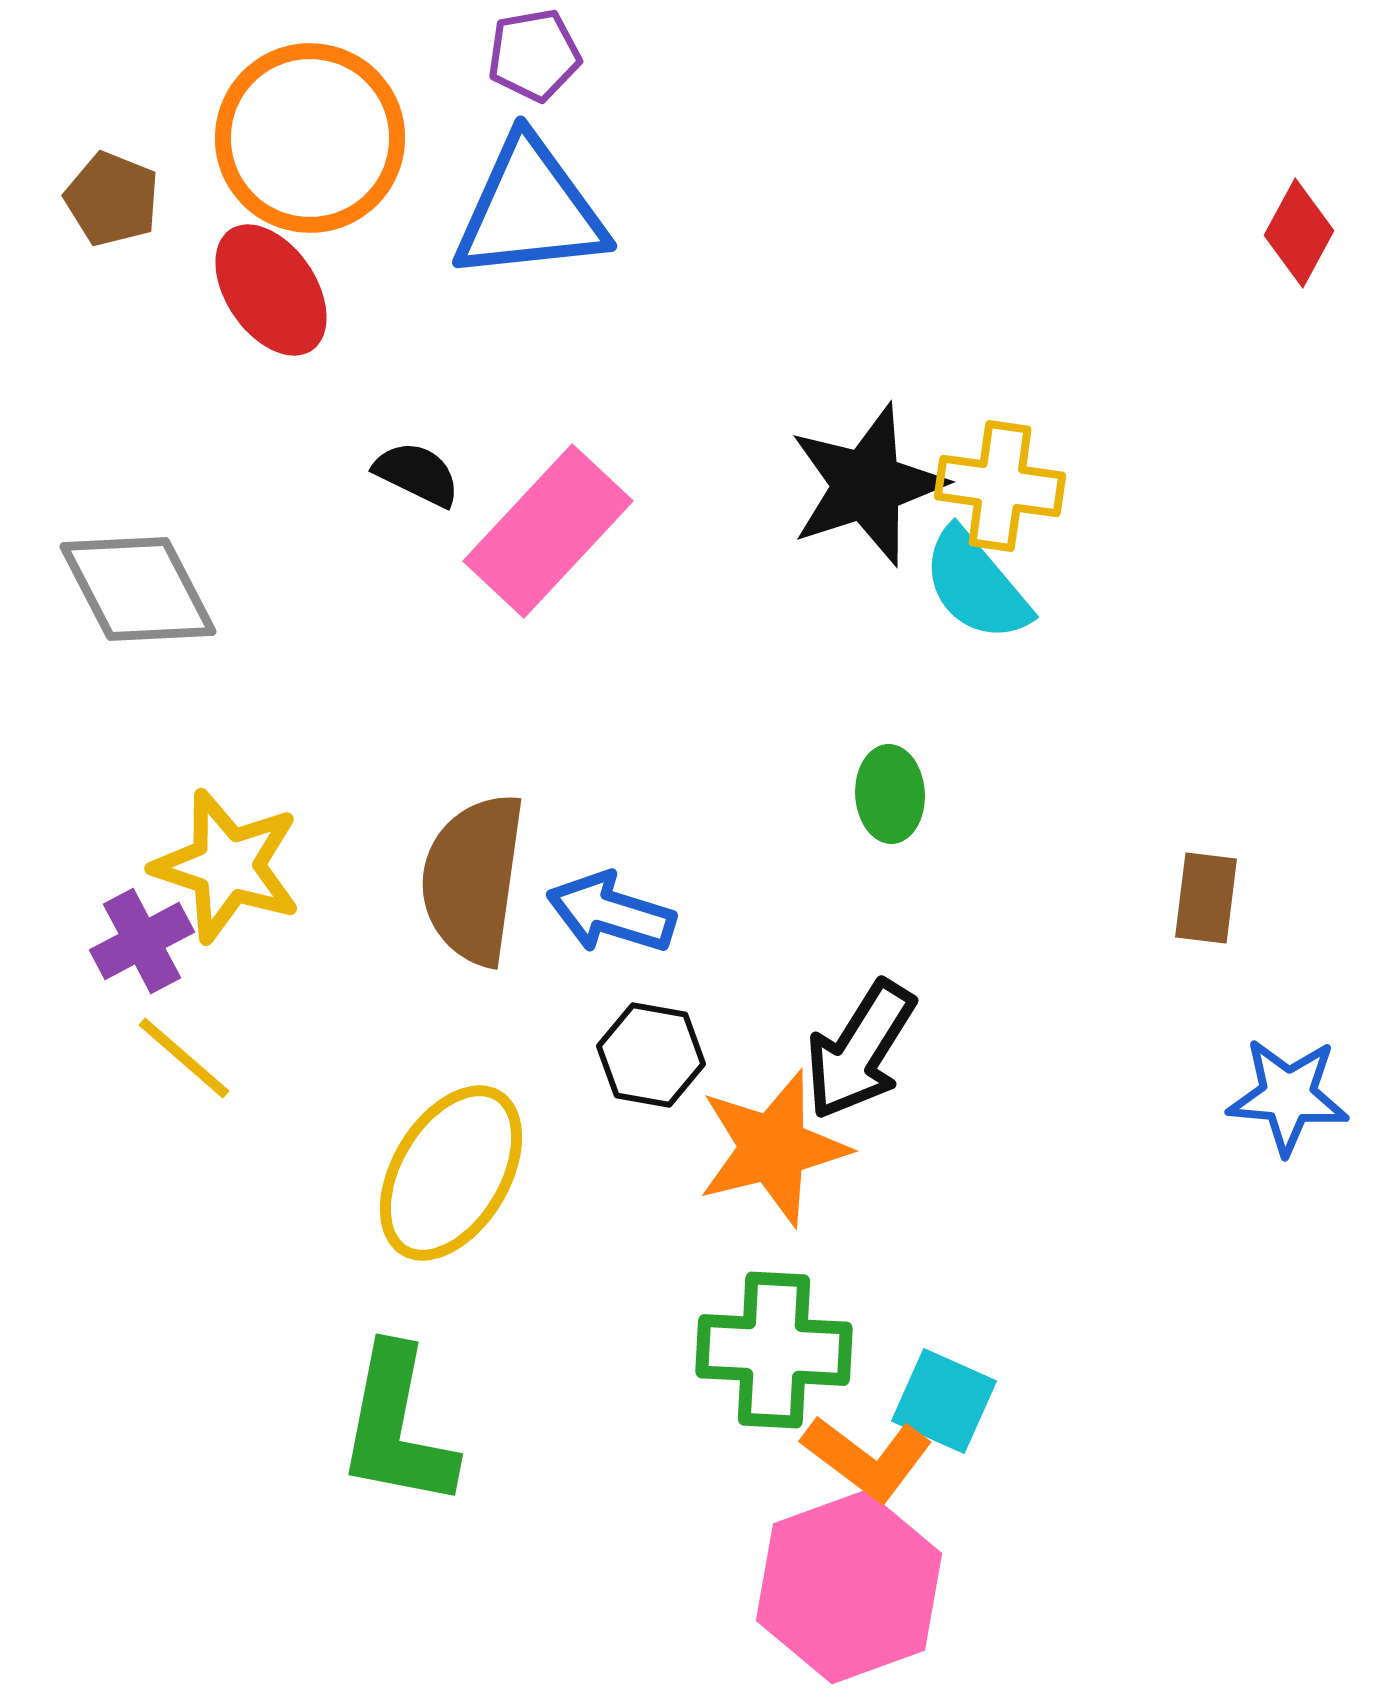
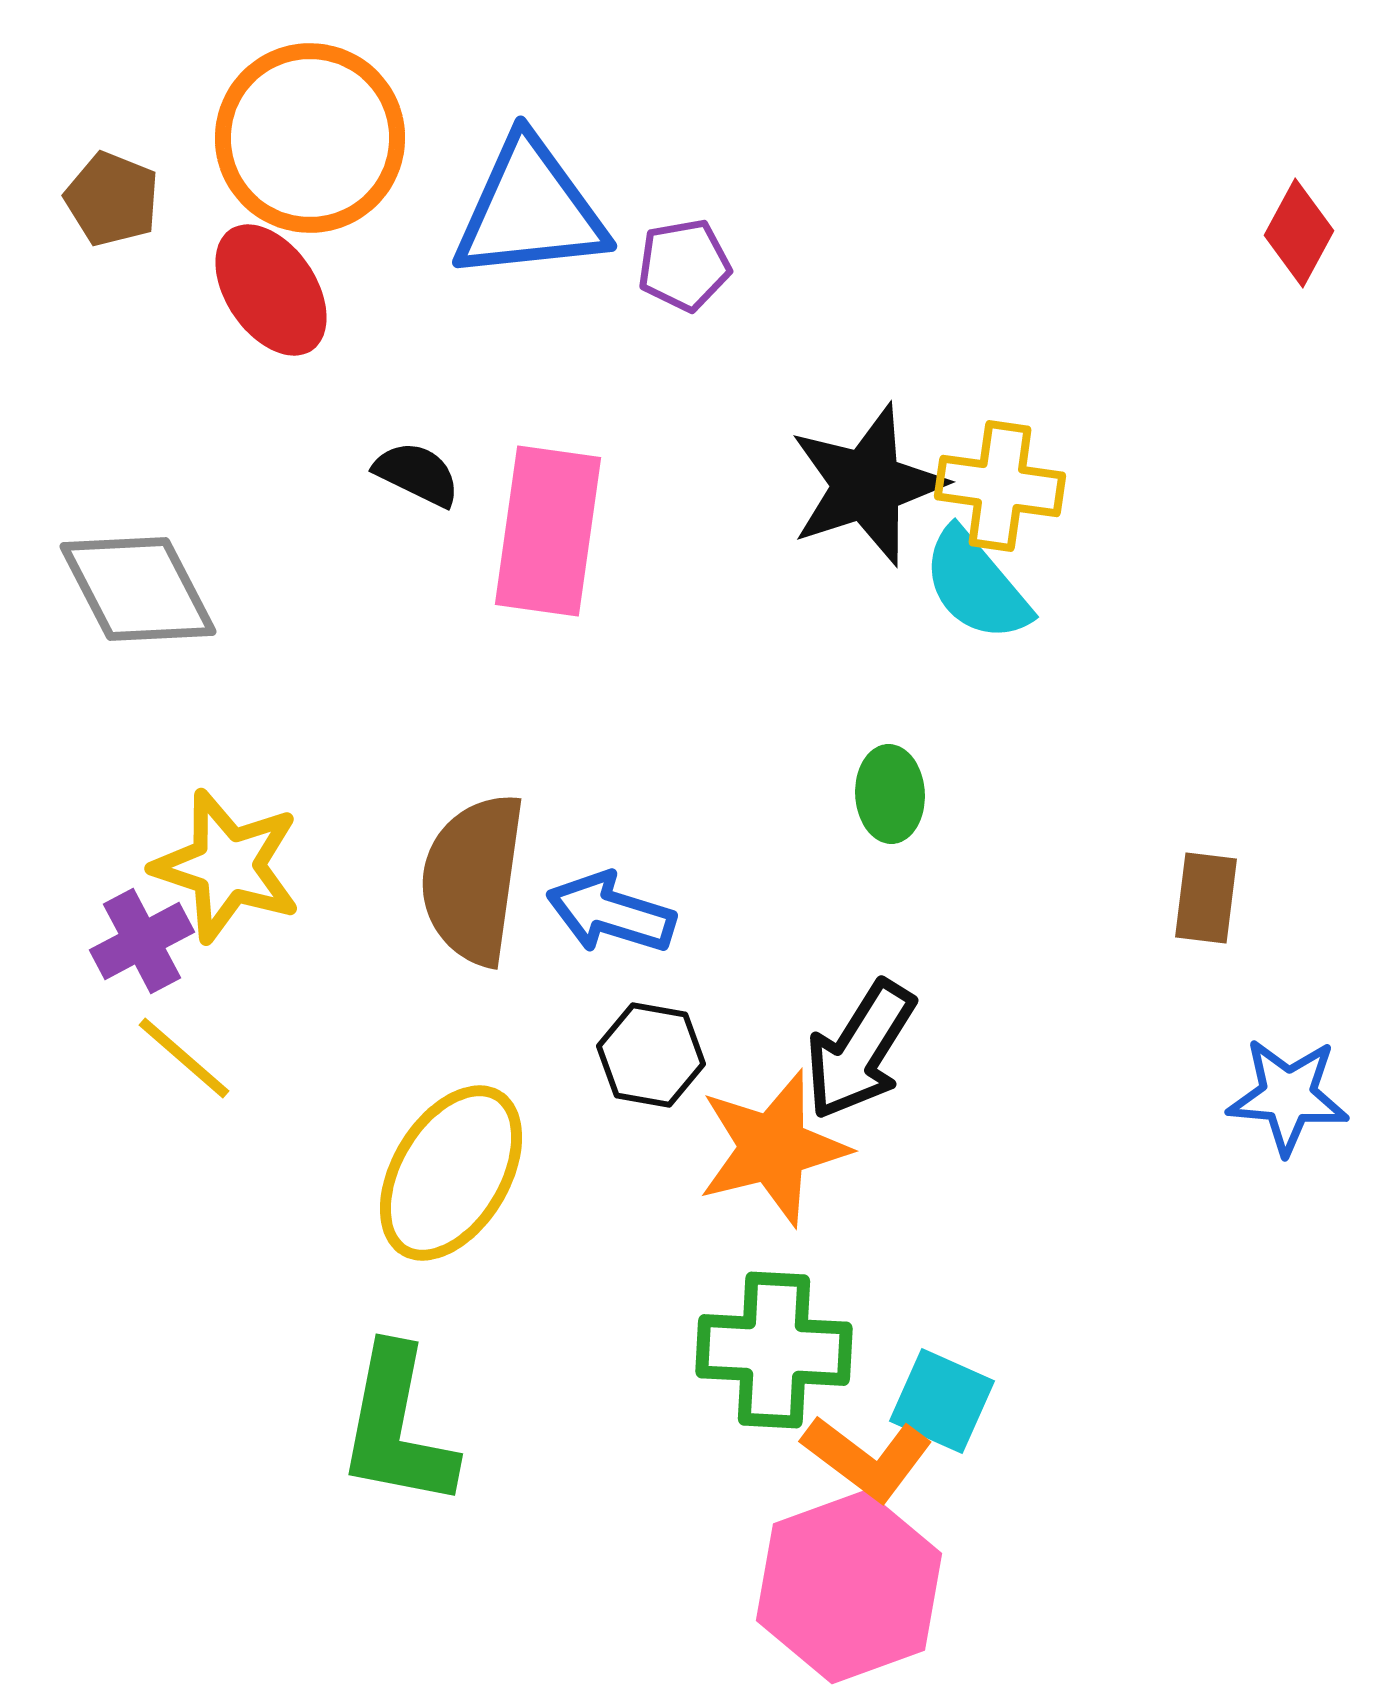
purple pentagon: moved 150 px right, 210 px down
pink rectangle: rotated 35 degrees counterclockwise
cyan square: moved 2 px left
